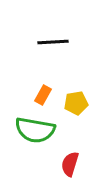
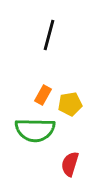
black line: moved 4 px left, 7 px up; rotated 72 degrees counterclockwise
yellow pentagon: moved 6 px left, 1 px down
green semicircle: rotated 9 degrees counterclockwise
